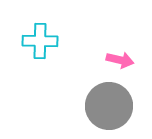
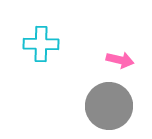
cyan cross: moved 1 px right, 3 px down
